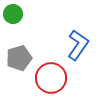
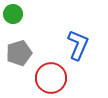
blue L-shape: rotated 12 degrees counterclockwise
gray pentagon: moved 5 px up
